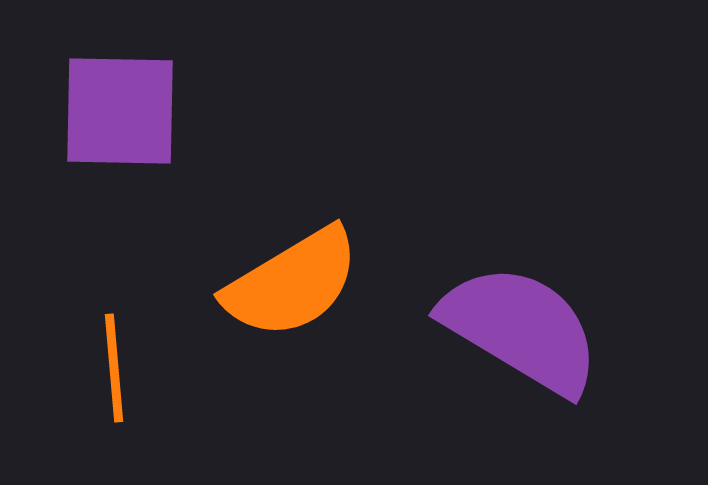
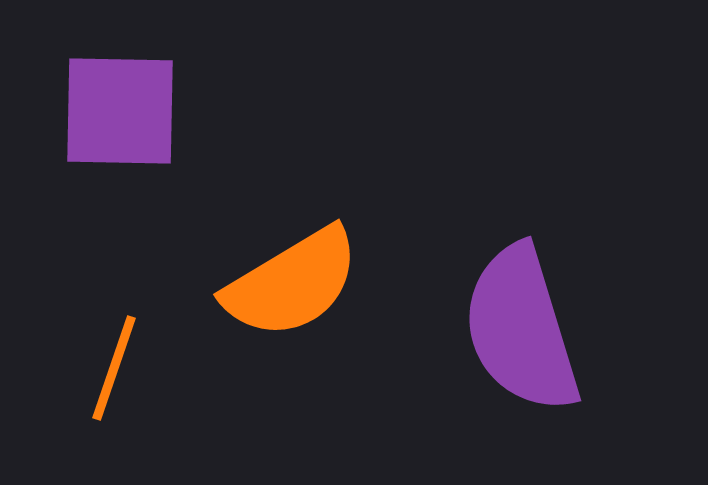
purple semicircle: rotated 138 degrees counterclockwise
orange line: rotated 24 degrees clockwise
